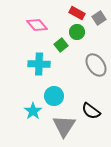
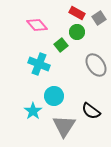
cyan cross: rotated 20 degrees clockwise
